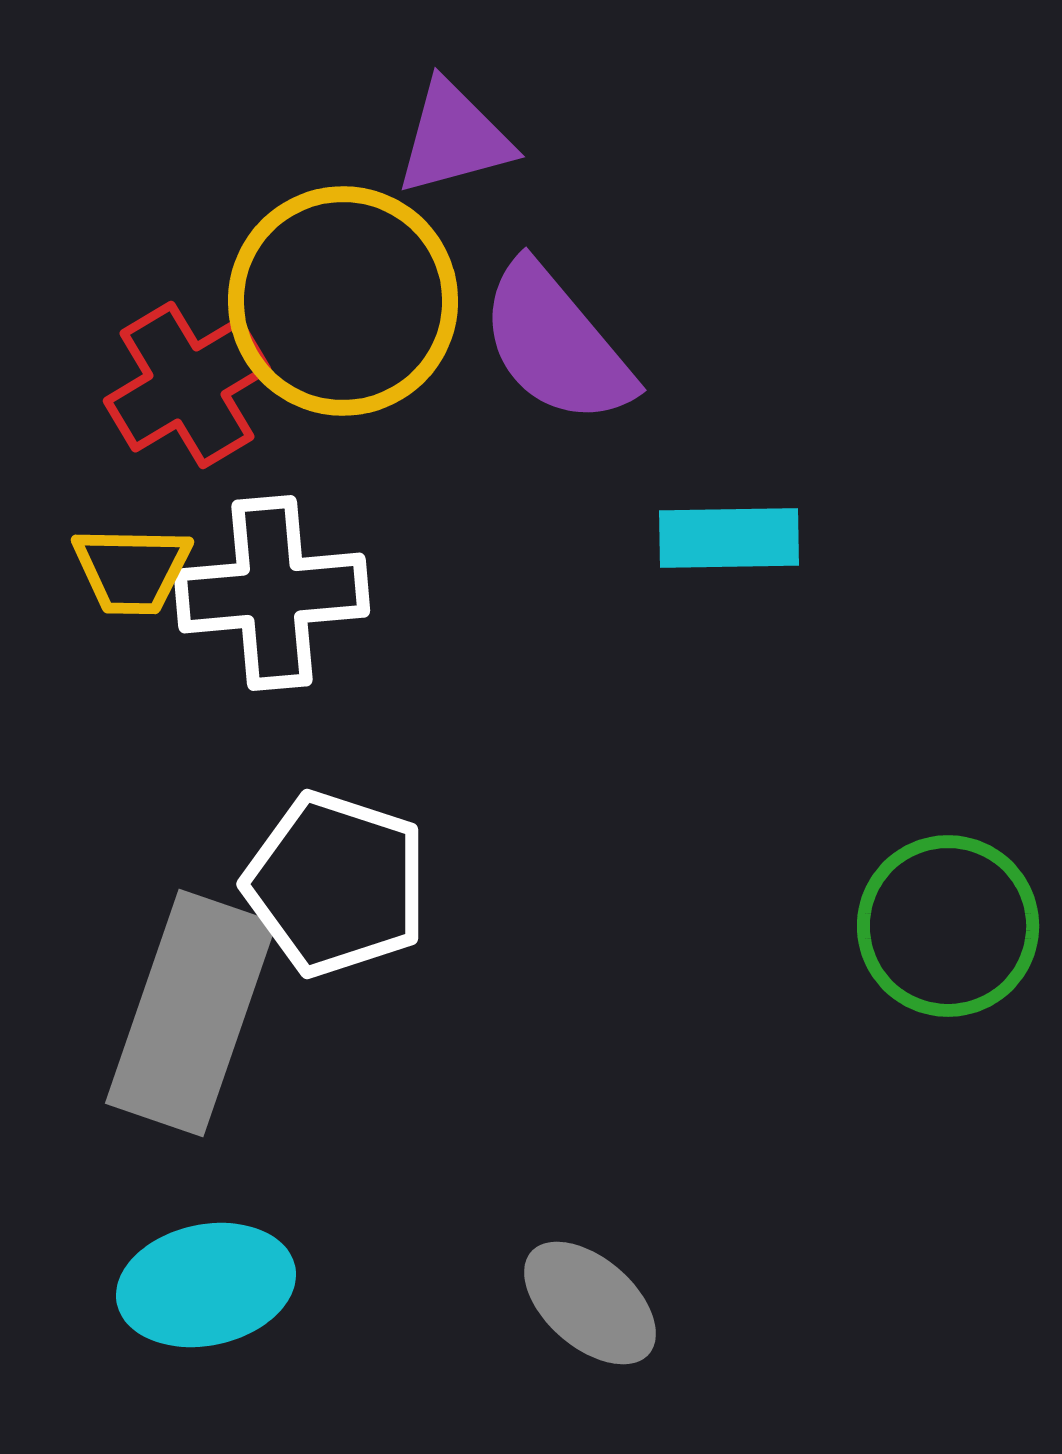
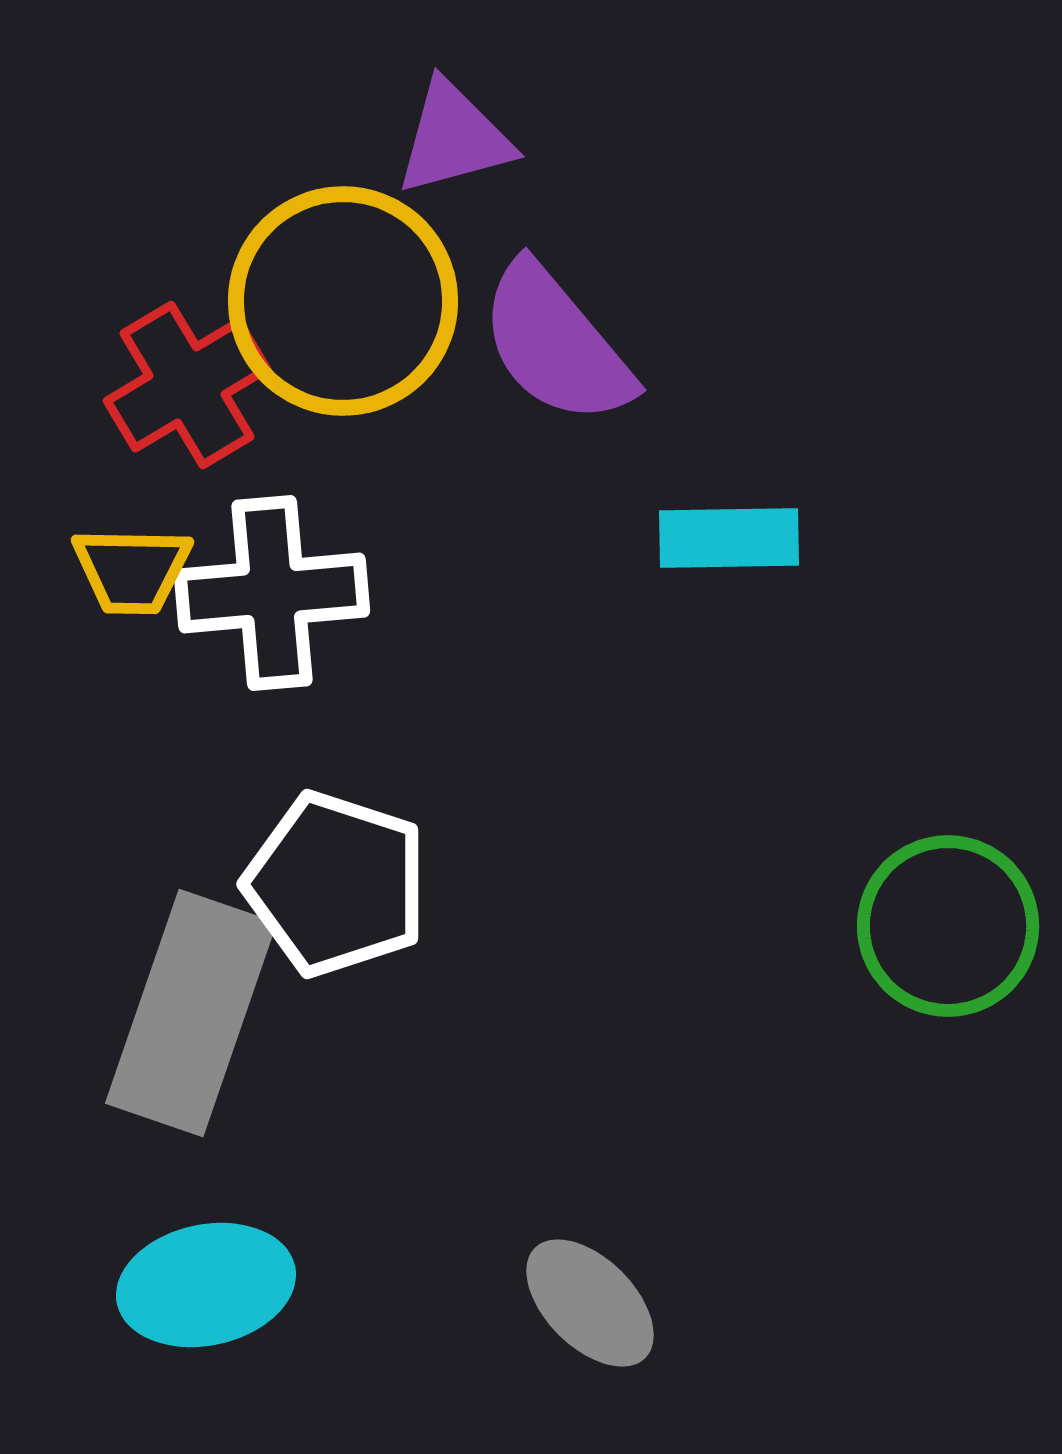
gray ellipse: rotated 4 degrees clockwise
